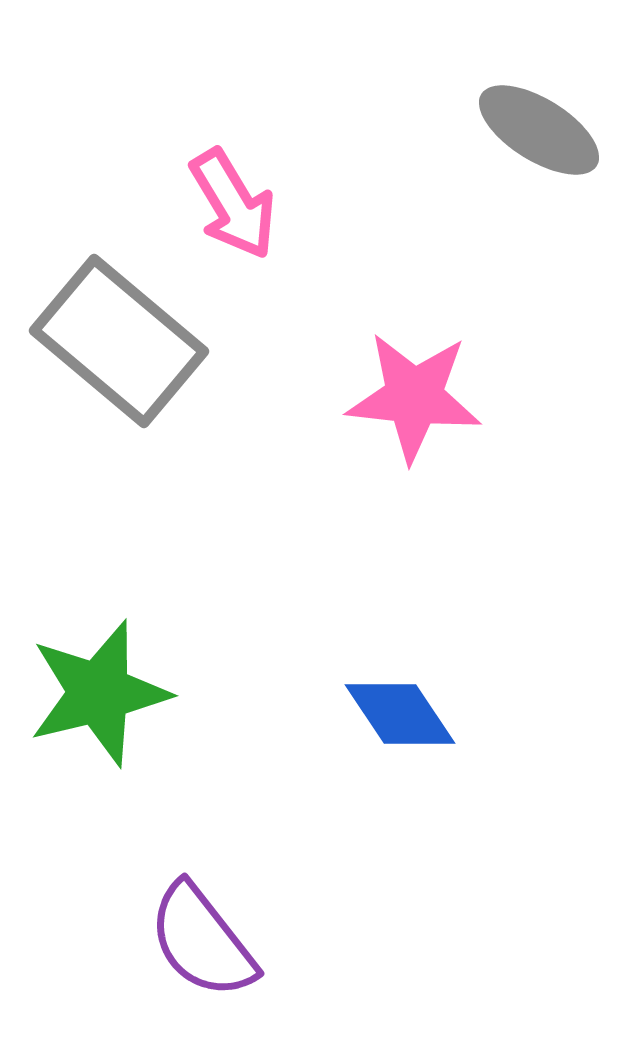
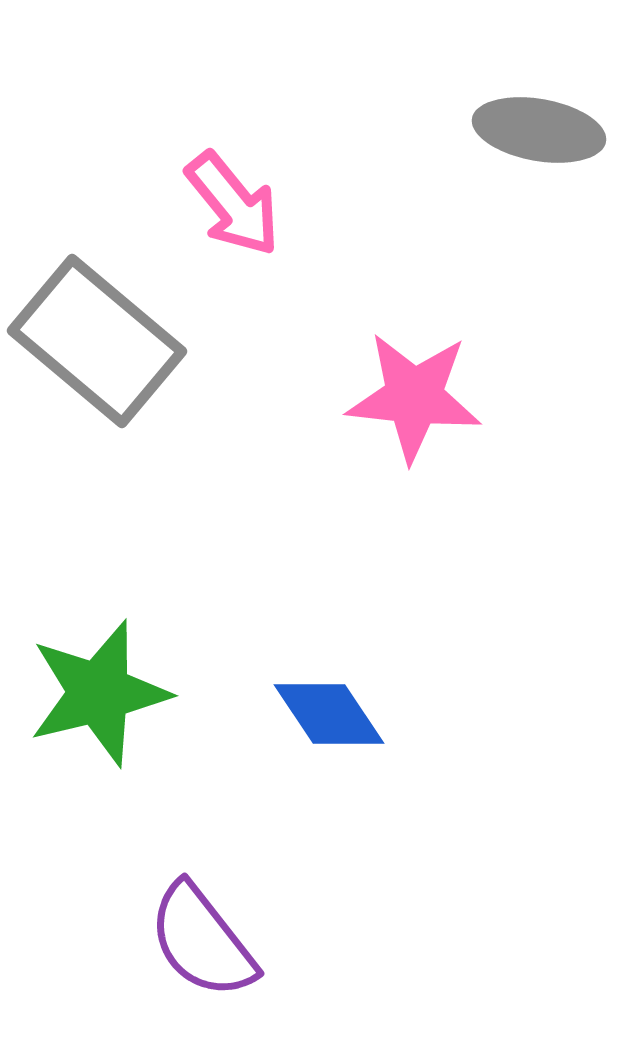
gray ellipse: rotated 22 degrees counterclockwise
pink arrow: rotated 8 degrees counterclockwise
gray rectangle: moved 22 px left
blue diamond: moved 71 px left
